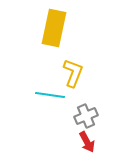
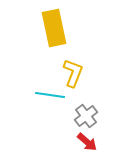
yellow rectangle: rotated 24 degrees counterclockwise
gray cross: rotated 15 degrees counterclockwise
red arrow: rotated 20 degrees counterclockwise
